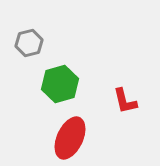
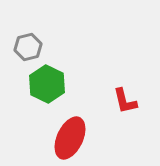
gray hexagon: moved 1 px left, 4 px down
green hexagon: moved 13 px left; rotated 18 degrees counterclockwise
